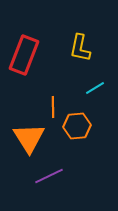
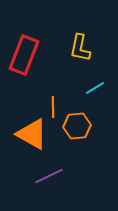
orange triangle: moved 3 px right, 4 px up; rotated 28 degrees counterclockwise
